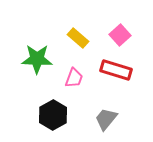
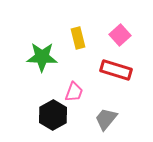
yellow rectangle: rotated 35 degrees clockwise
green star: moved 5 px right, 2 px up
pink trapezoid: moved 14 px down
